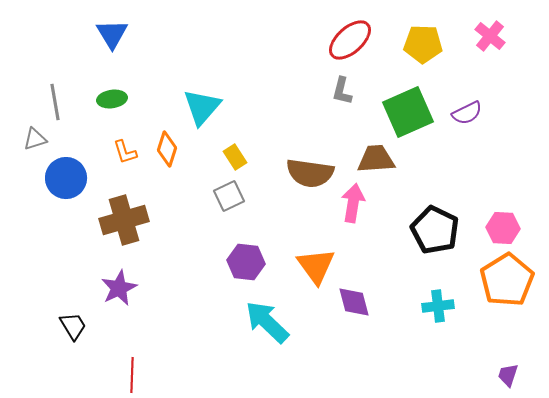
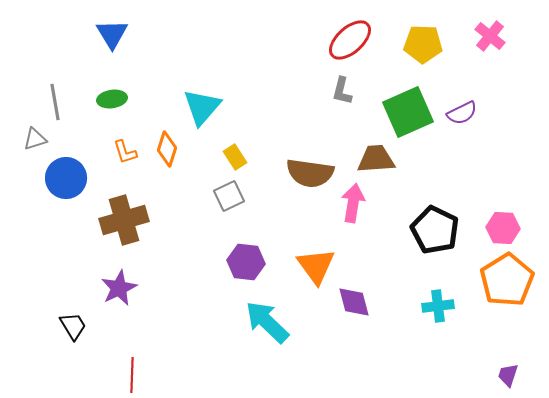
purple semicircle: moved 5 px left
